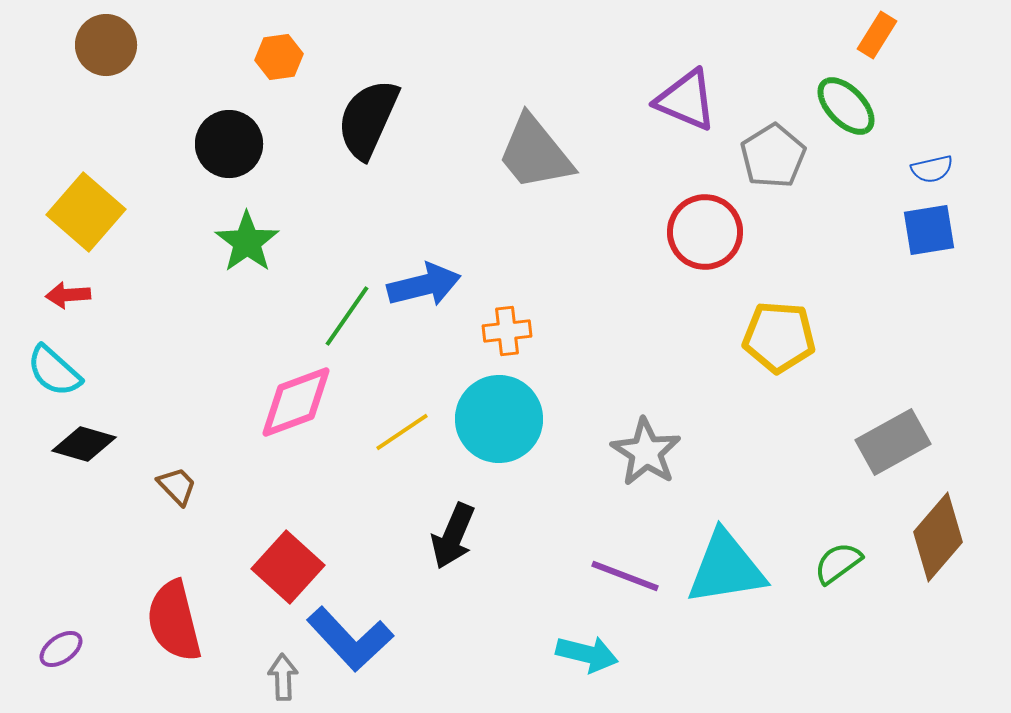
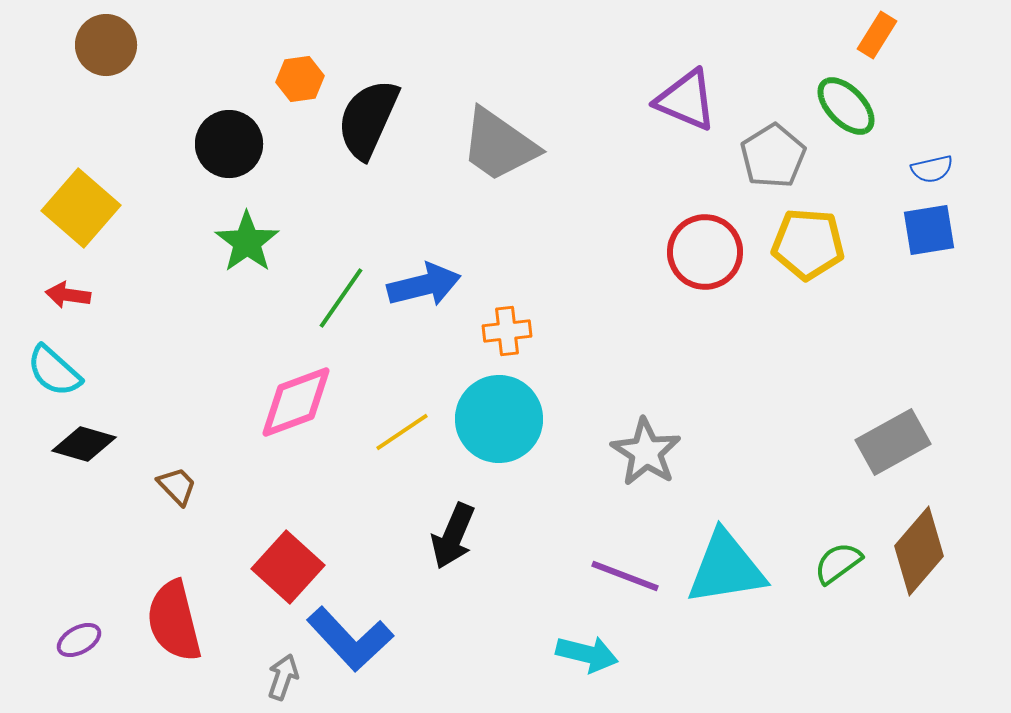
orange hexagon: moved 21 px right, 22 px down
gray trapezoid: moved 36 px left, 8 px up; rotated 16 degrees counterclockwise
yellow square: moved 5 px left, 4 px up
red circle: moved 20 px down
red arrow: rotated 12 degrees clockwise
green line: moved 6 px left, 18 px up
yellow pentagon: moved 29 px right, 93 px up
brown diamond: moved 19 px left, 14 px down
purple ellipse: moved 18 px right, 9 px up; rotated 6 degrees clockwise
gray arrow: rotated 21 degrees clockwise
